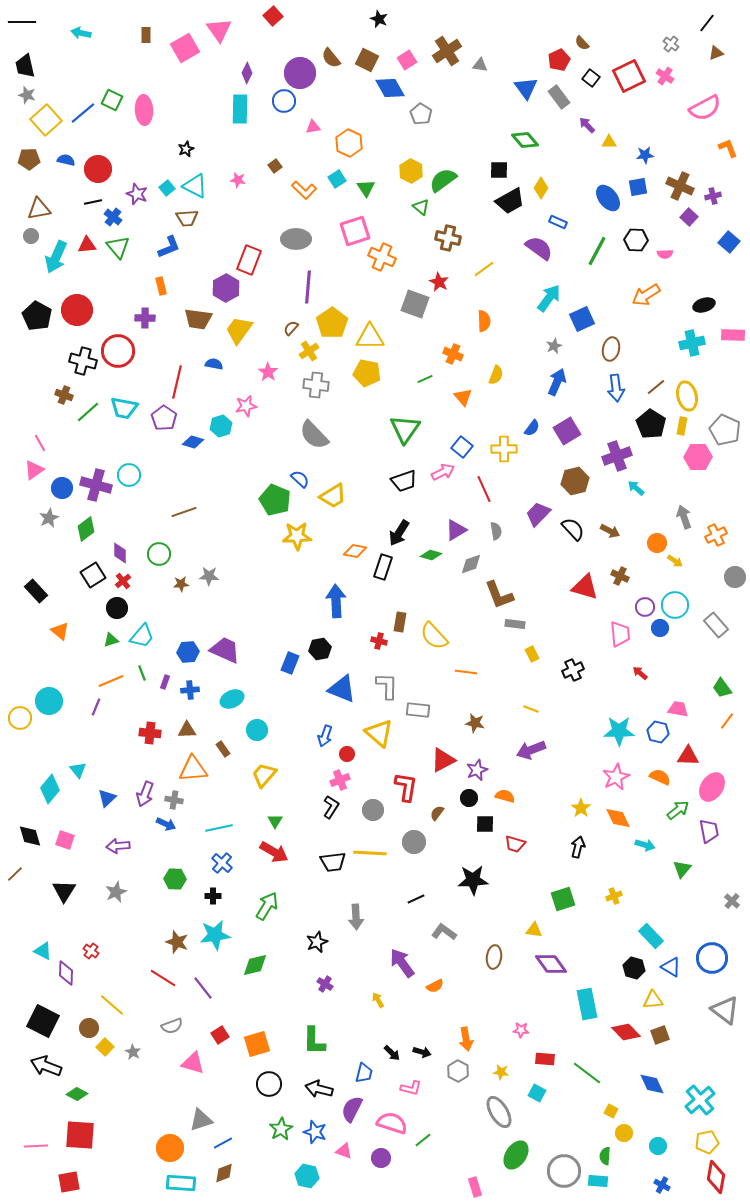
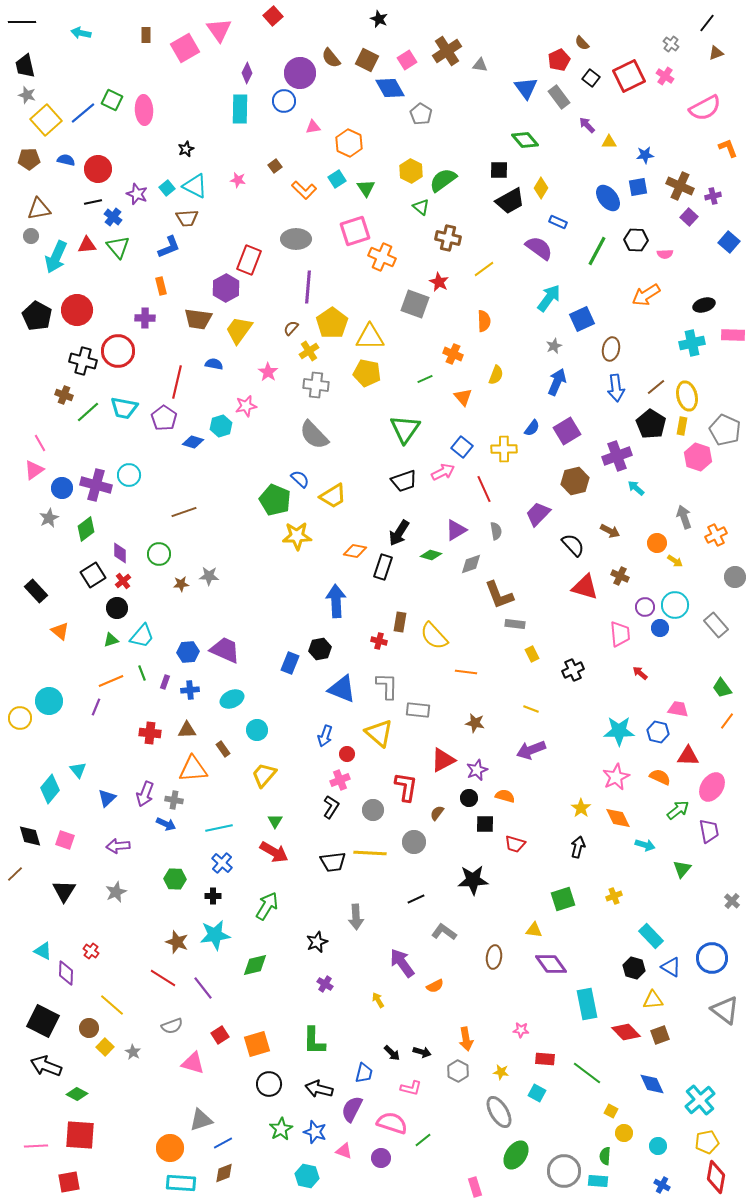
pink hexagon at (698, 457): rotated 20 degrees clockwise
black semicircle at (573, 529): moved 16 px down
